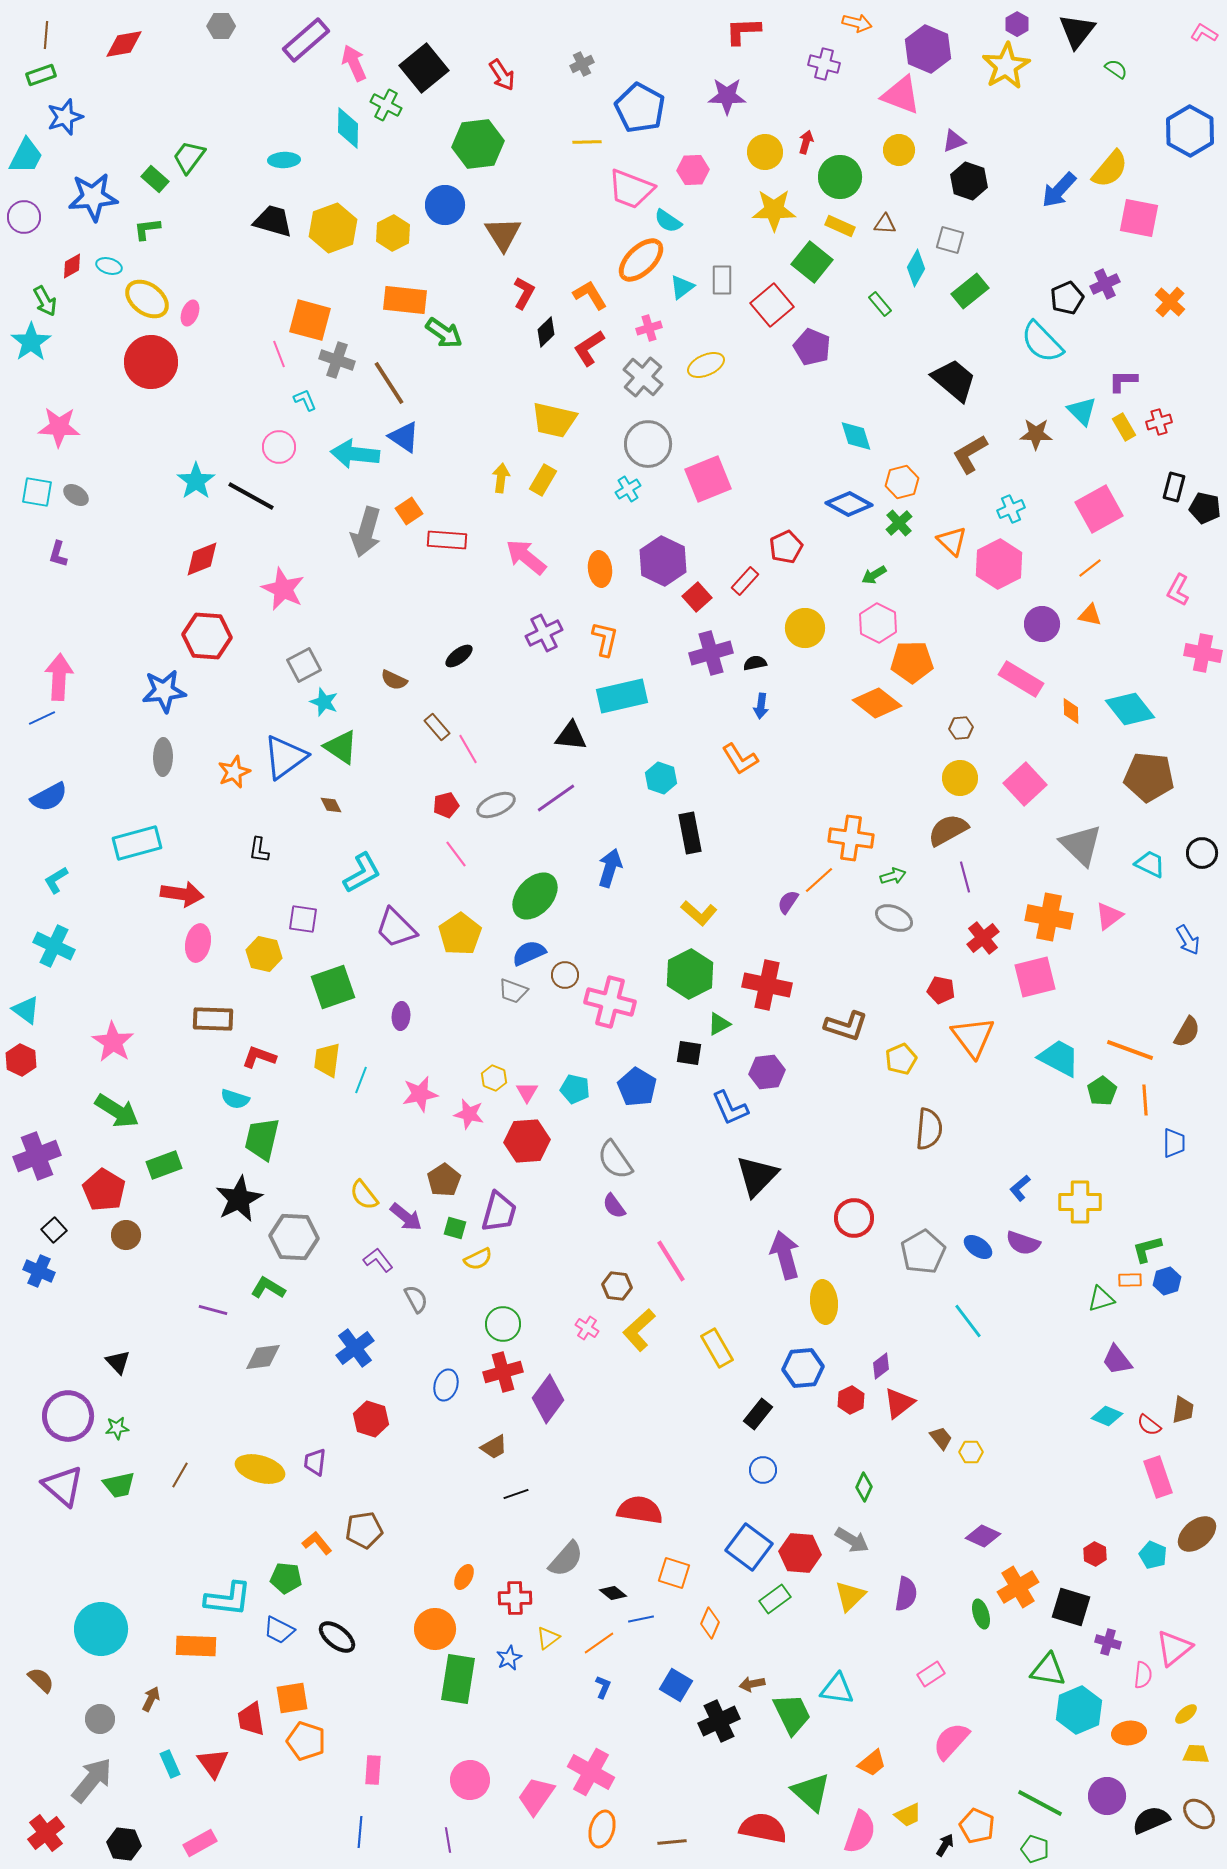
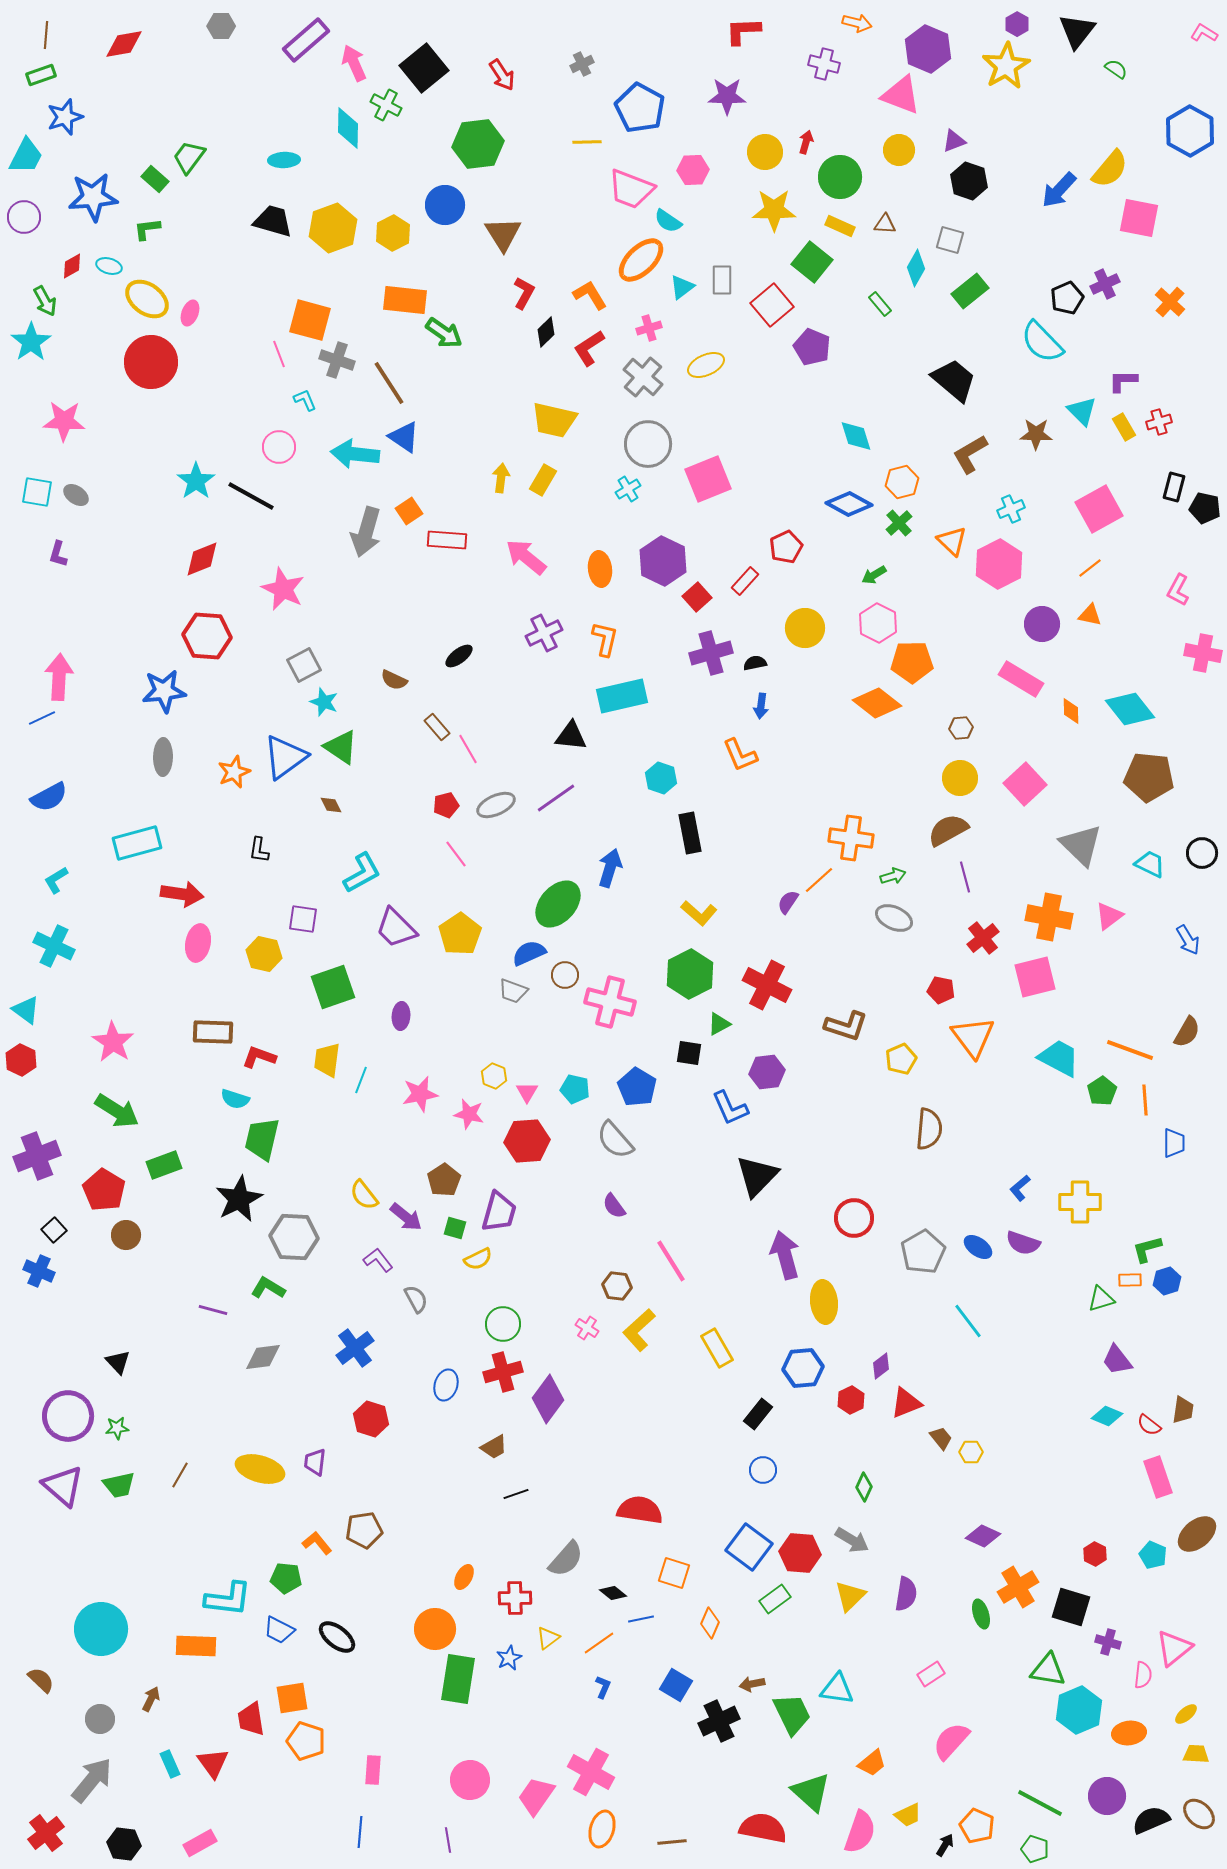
pink star at (59, 427): moved 5 px right, 6 px up
orange L-shape at (740, 759): moved 4 px up; rotated 9 degrees clockwise
green ellipse at (535, 896): moved 23 px right, 8 px down
red cross at (767, 985): rotated 15 degrees clockwise
brown rectangle at (213, 1019): moved 13 px down
yellow hexagon at (494, 1078): moved 2 px up
gray semicircle at (615, 1160): moved 20 px up; rotated 6 degrees counterclockwise
red triangle at (899, 1403): moved 7 px right; rotated 16 degrees clockwise
